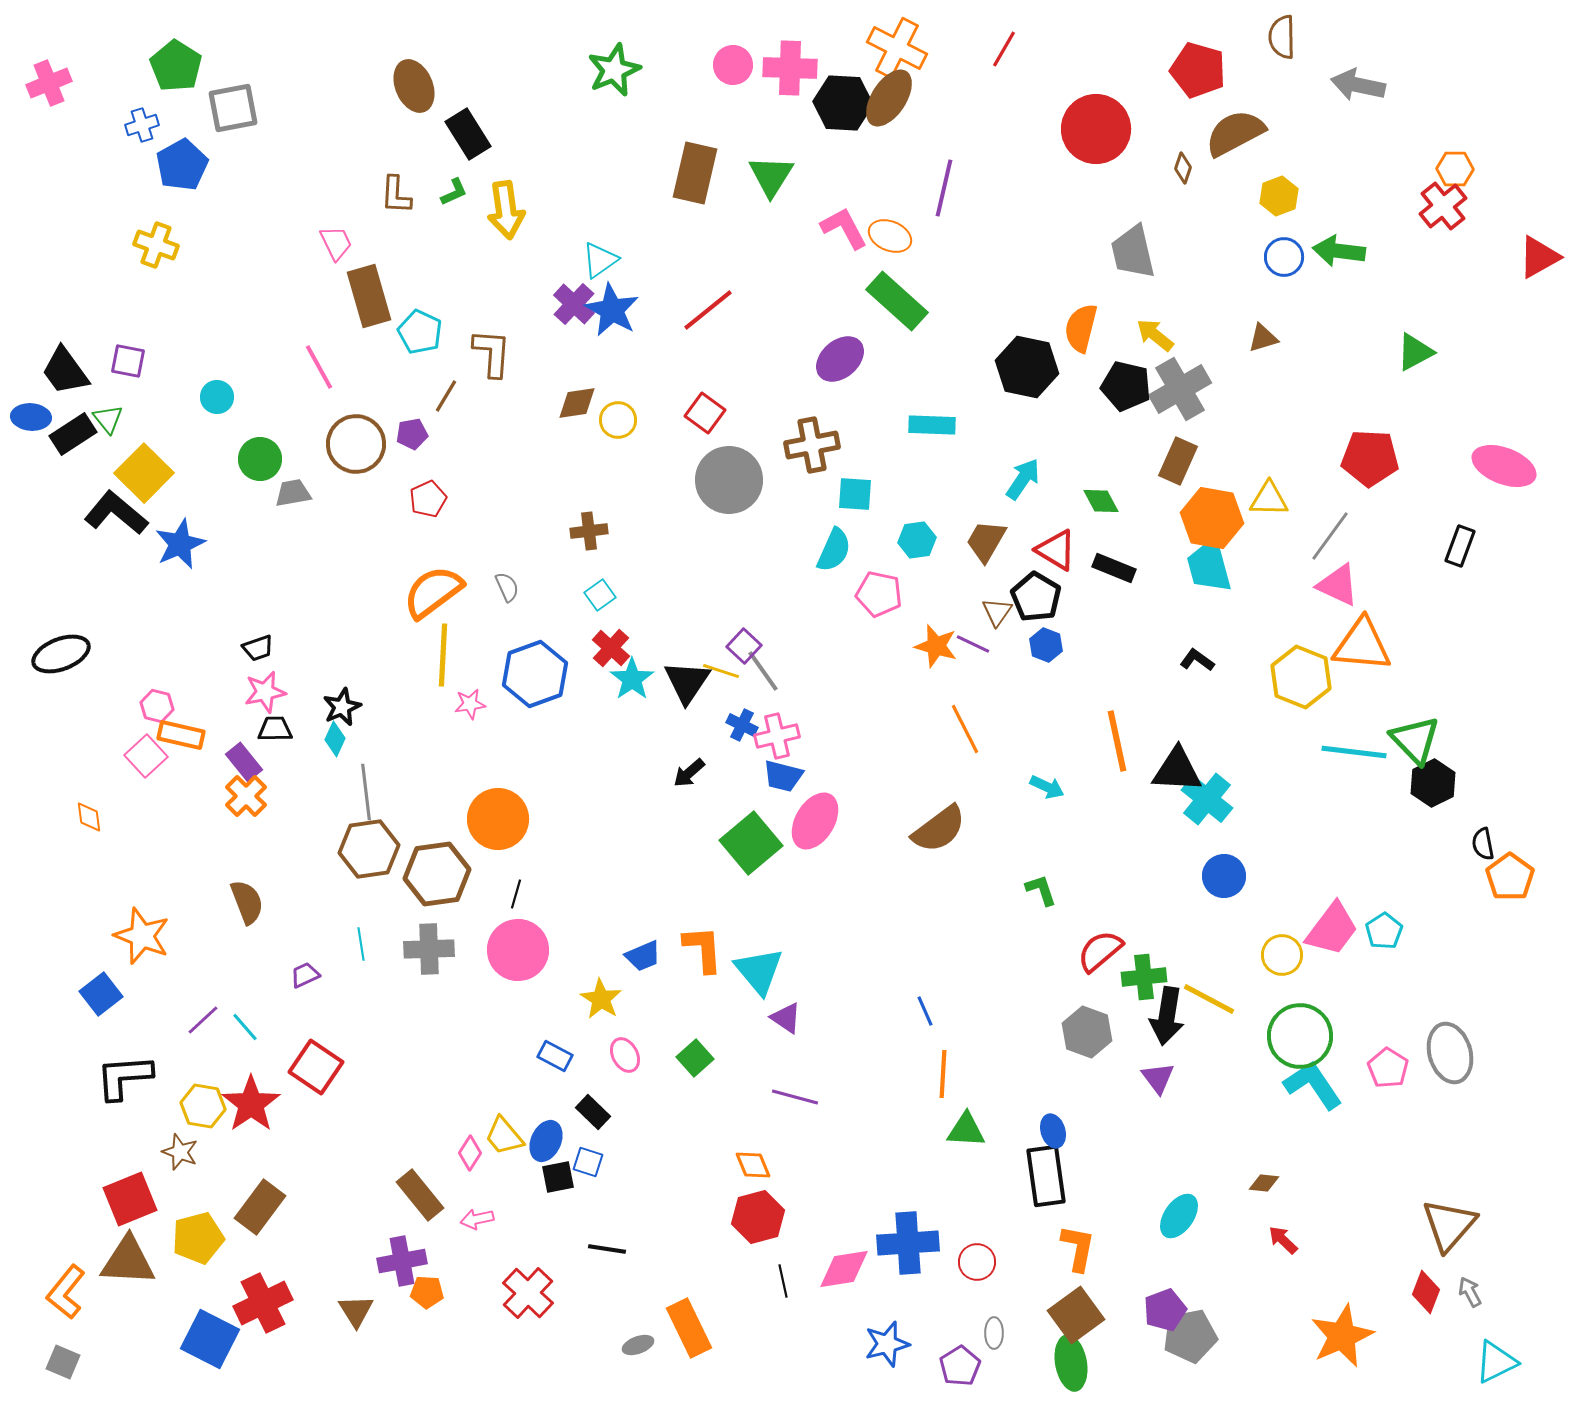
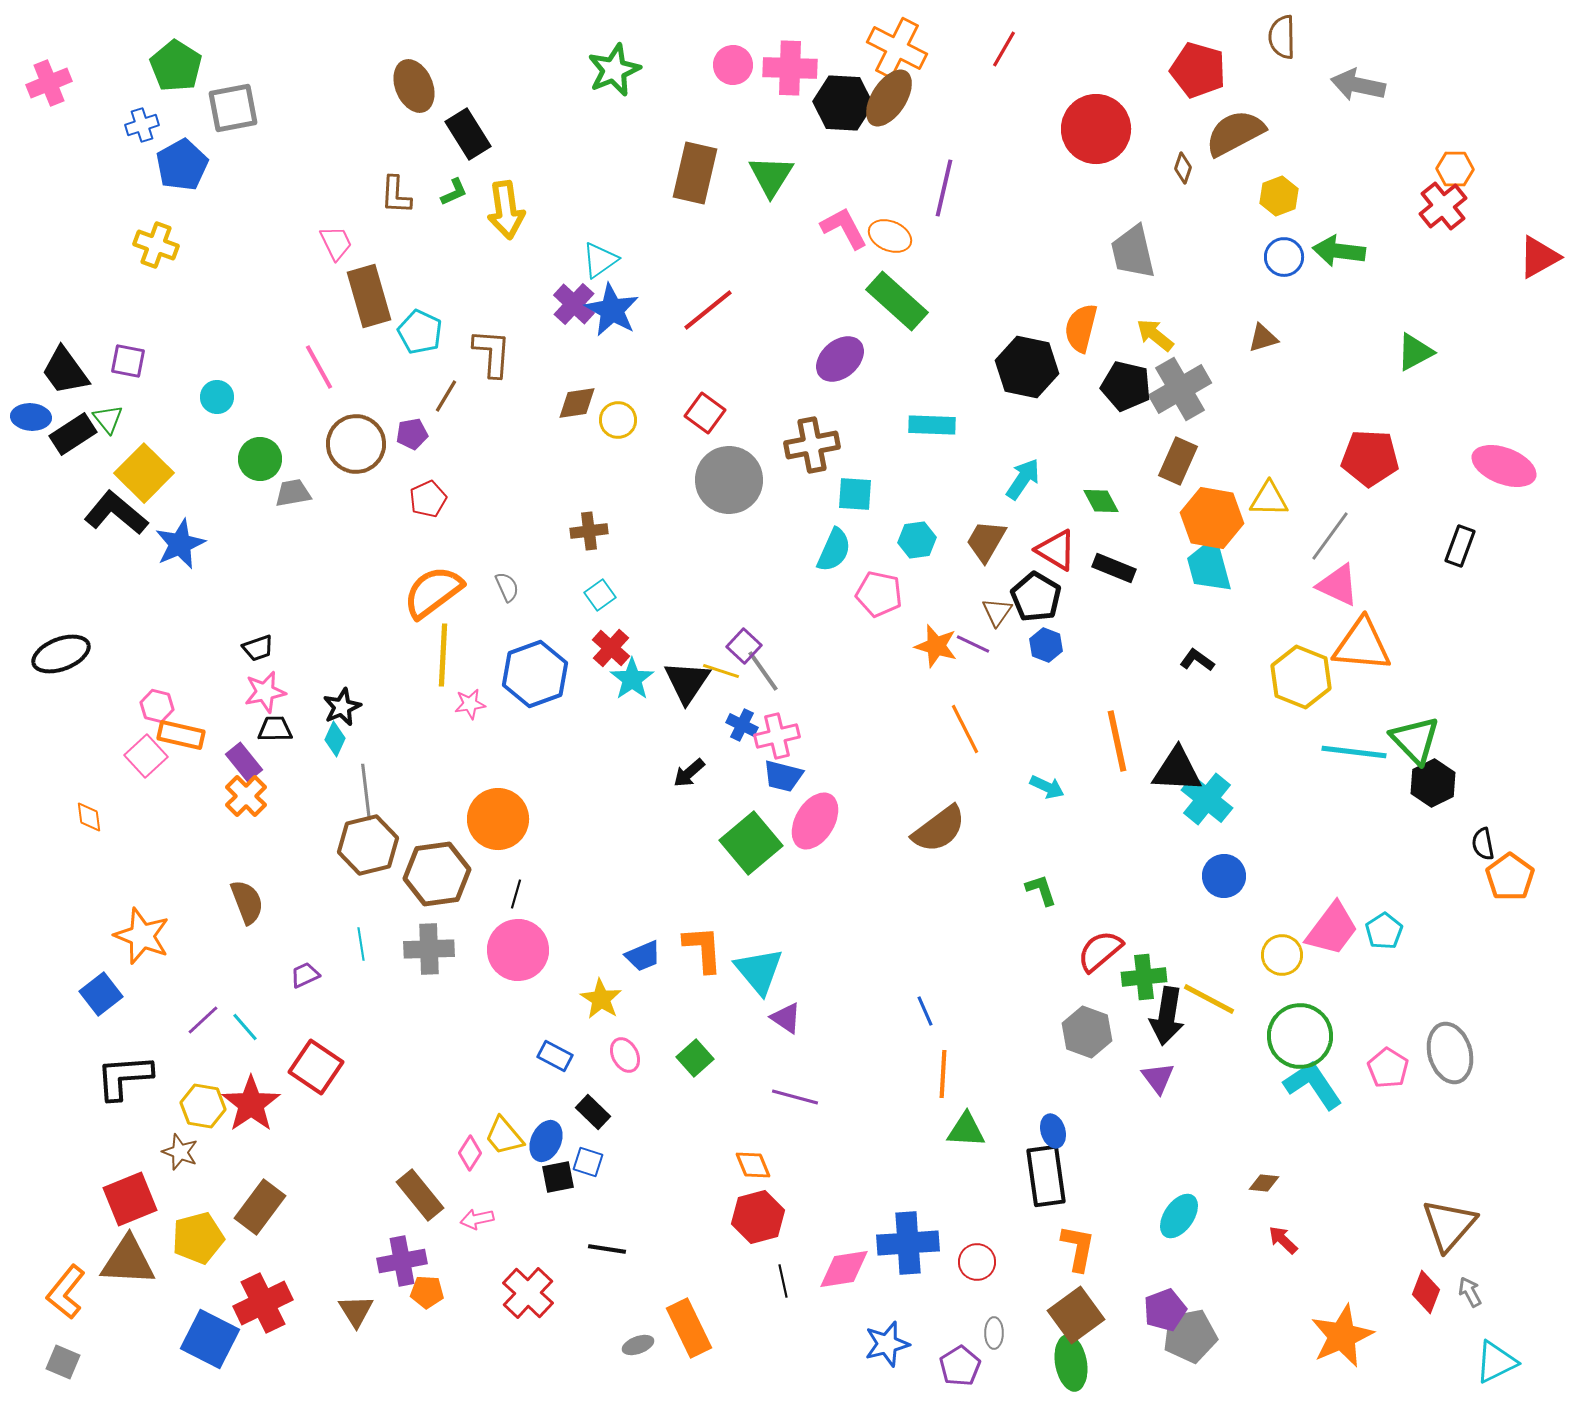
brown hexagon at (369, 849): moved 1 px left, 4 px up; rotated 6 degrees counterclockwise
